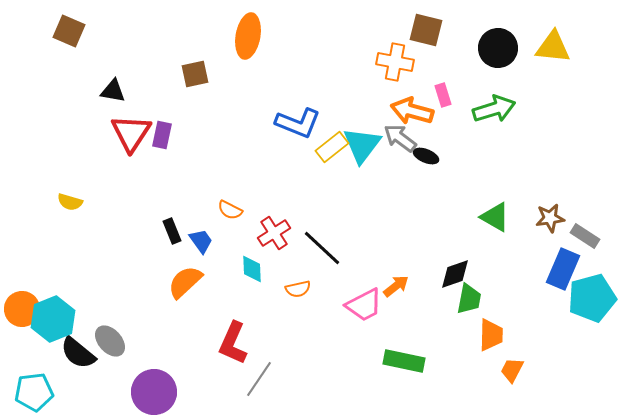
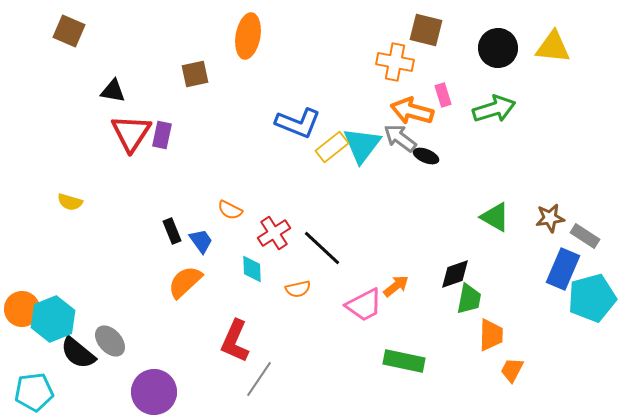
red L-shape at (233, 343): moved 2 px right, 2 px up
